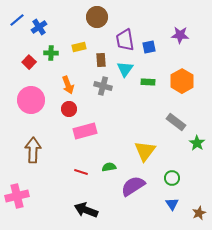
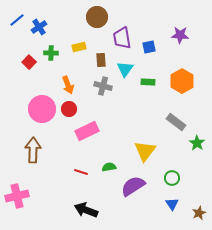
purple trapezoid: moved 3 px left, 2 px up
pink circle: moved 11 px right, 9 px down
pink rectangle: moved 2 px right; rotated 10 degrees counterclockwise
